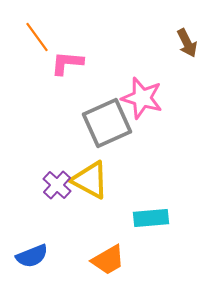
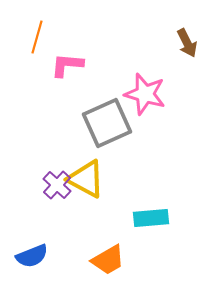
orange line: rotated 52 degrees clockwise
pink L-shape: moved 2 px down
pink star: moved 3 px right, 4 px up
yellow triangle: moved 4 px left, 1 px up
